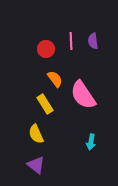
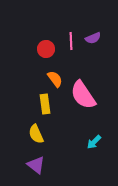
purple semicircle: moved 3 px up; rotated 105 degrees counterclockwise
yellow rectangle: rotated 24 degrees clockwise
cyan arrow: moved 3 px right; rotated 35 degrees clockwise
